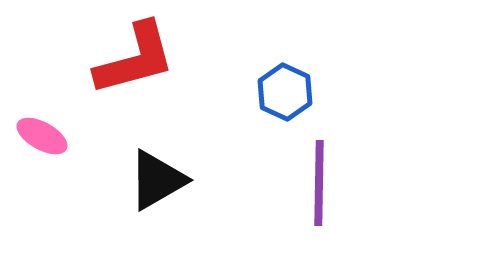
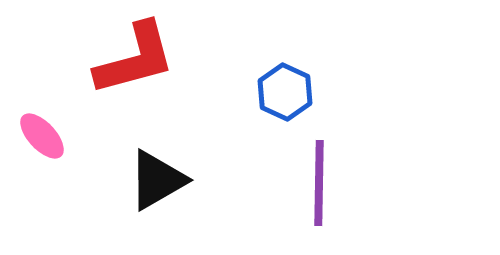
pink ellipse: rotated 18 degrees clockwise
